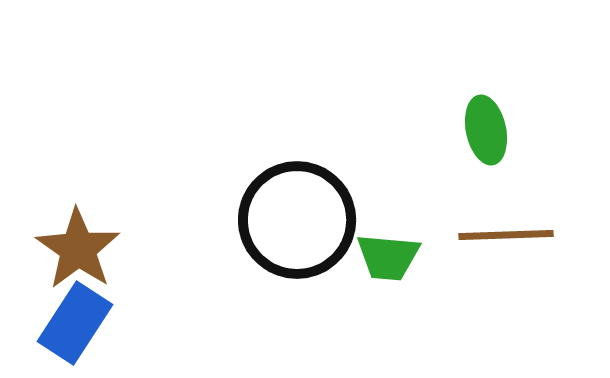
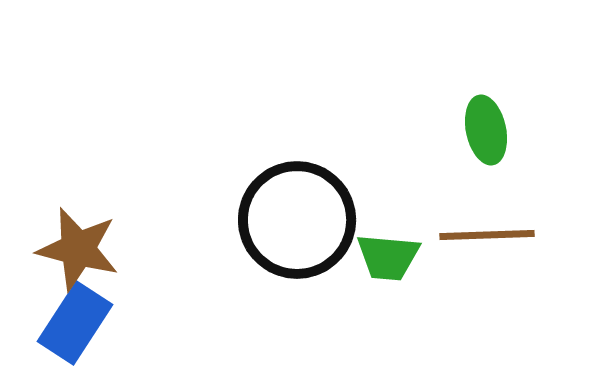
brown line: moved 19 px left
brown star: rotated 20 degrees counterclockwise
